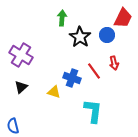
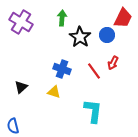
purple cross: moved 33 px up
red arrow: moved 1 px left; rotated 40 degrees clockwise
blue cross: moved 10 px left, 9 px up
